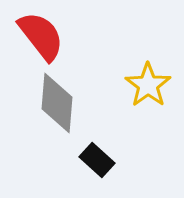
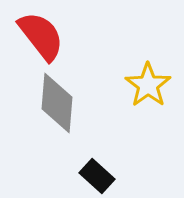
black rectangle: moved 16 px down
